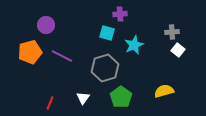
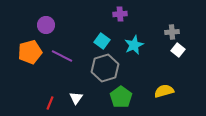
cyan square: moved 5 px left, 8 px down; rotated 21 degrees clockwise
white triangle: moved 7 px left
